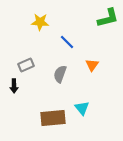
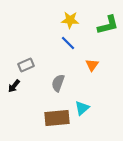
green L-shape: moved 7 px down
yellow star: moved 30 px right, 2 px up
blue line: moved 1 px right, 1 px down
gray semicircle: moved 2 px left, 9 px down
black arrow: rotated 40 degrees clockwise
cyan triangle: rotated 28 degrees clockwise
brown rectangle: moved 4 px right
